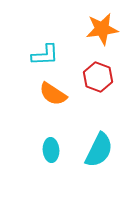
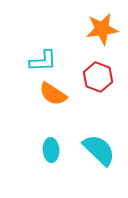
cyan L-shape: moved 2 px left, 6 px down
cyan semicircle: rotated 72 degrees counterclockwise
